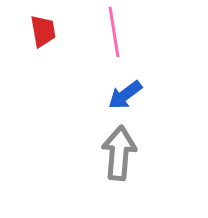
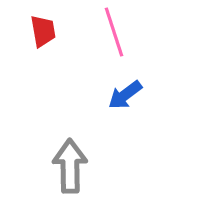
pink line: rotated 9 degrees counterclockwise
gray arrow: moved 49 px left, 13 px down; rotated 6 degrees counterclockwise
